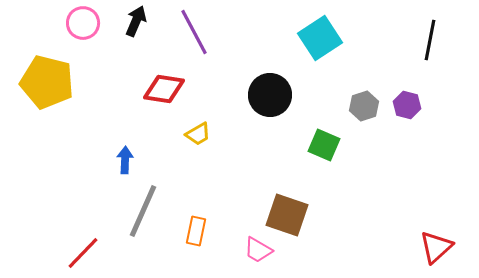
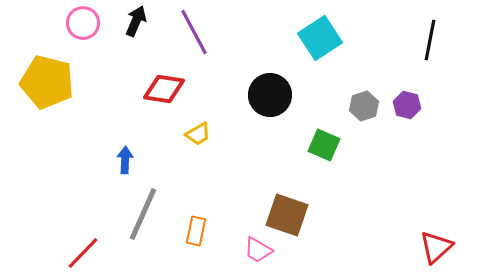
gray line: moved 3 px down
